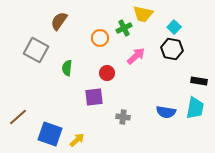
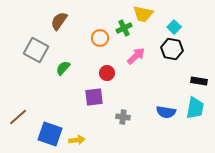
green semicircle: moved 4 px left; rotated 35 degrees clockwise
yellow arrow: rotated 35 degrees clockwise
